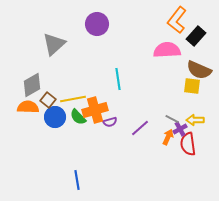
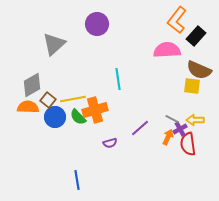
purple semicircle: moved 21 px down
